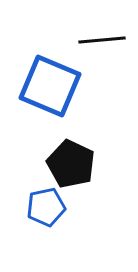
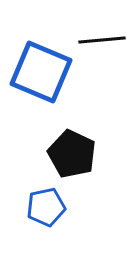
blue square: moved 9 px left, 14 px up
black pentagon: moved 1 px right, 10 px up
